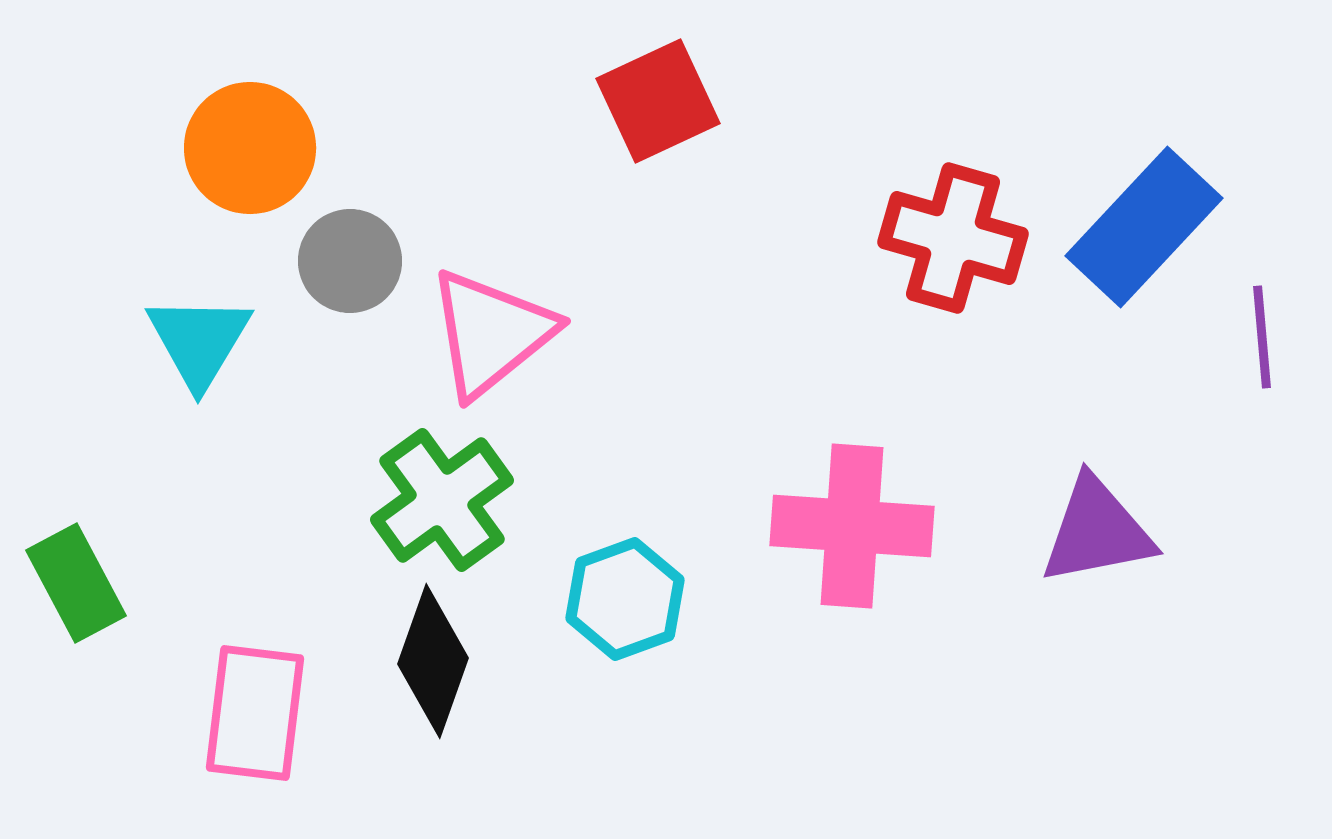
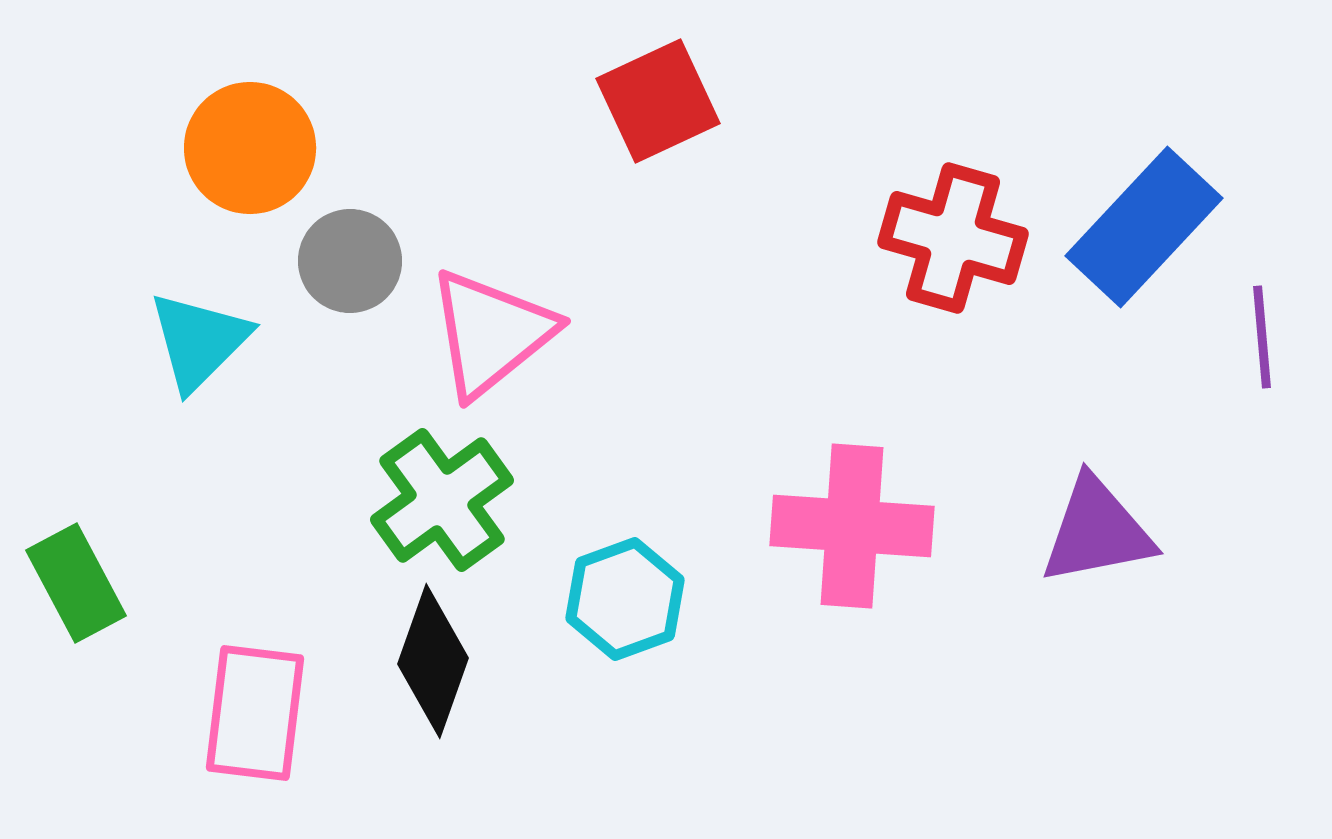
cyan triangle: rotated 14 degrees clockwise
